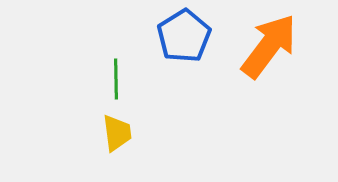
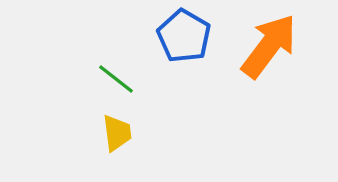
blue pentagon: rotated 10 degrees counterclockwise
green line: rotated 51 degrees counterclockwise
